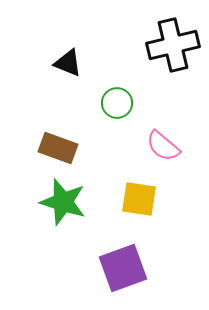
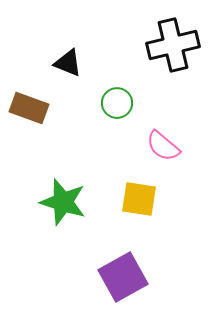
brown rectangle: moved 29 px left, 40 px up
purple square: moved 9 px down; rotated 9 degrees counterclockwise
